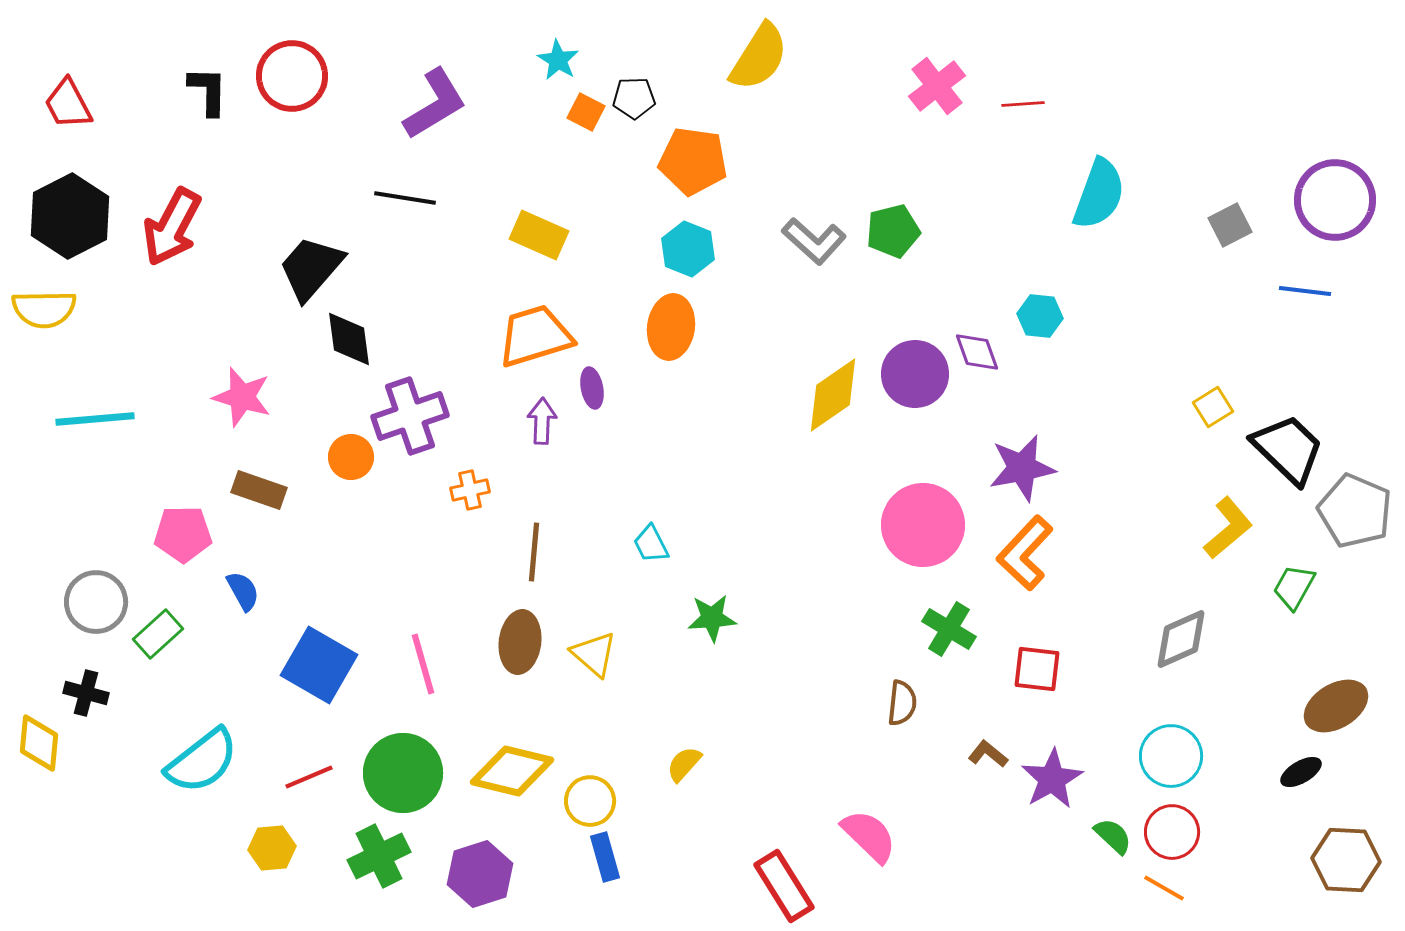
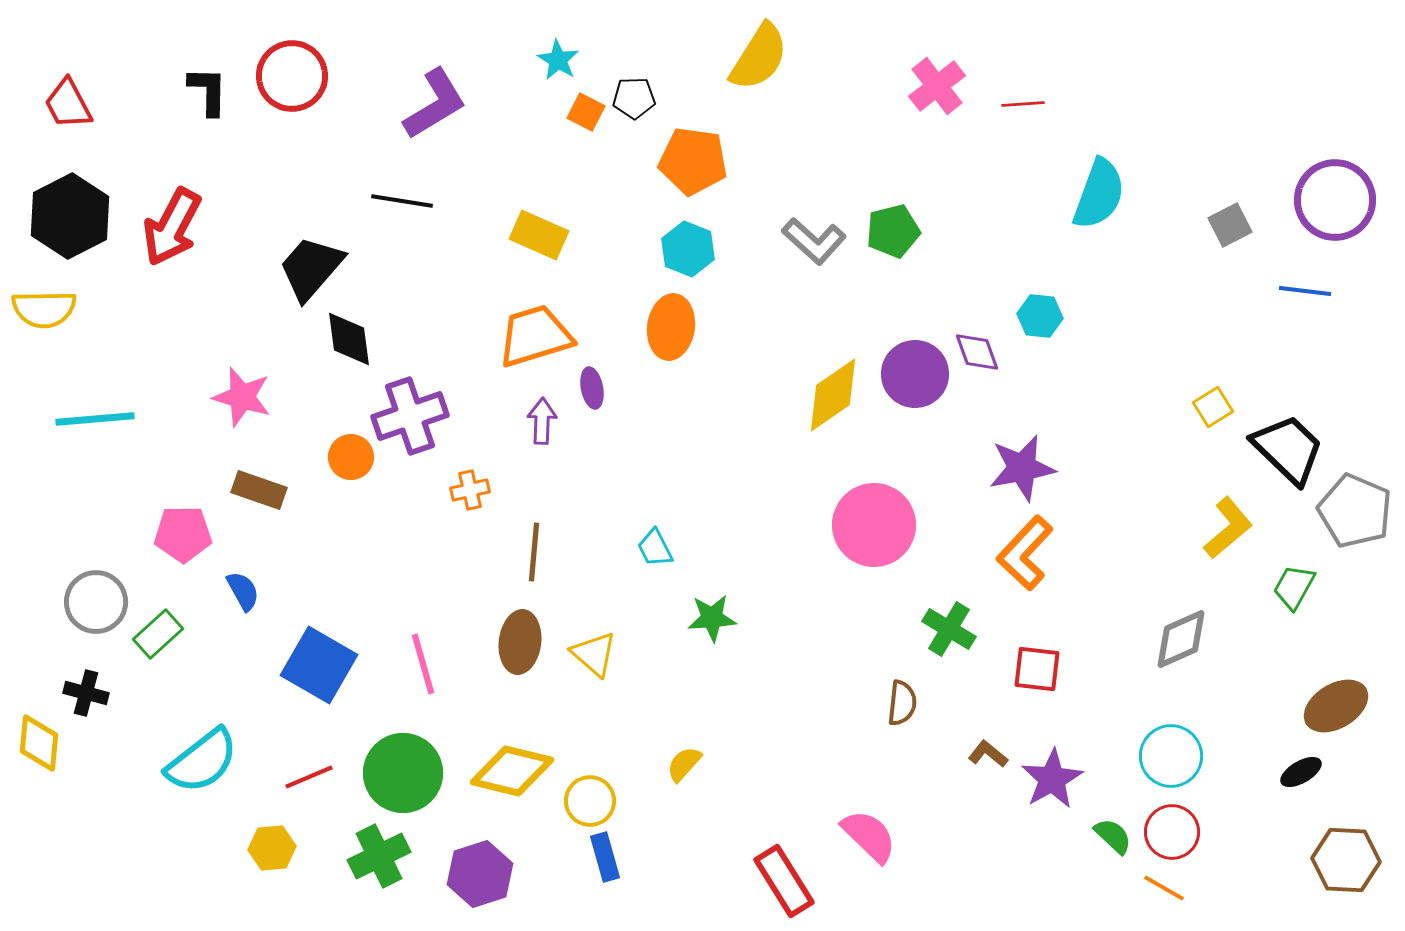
black line at (405, 198): moved 3 px left, 3 px down
pink circle at (923, 525): moved 49 px left
cyan trapezoid at (651, 544): moved 4 px right, 4 px down
red rectangle at (784, 886): moved 5 px up
